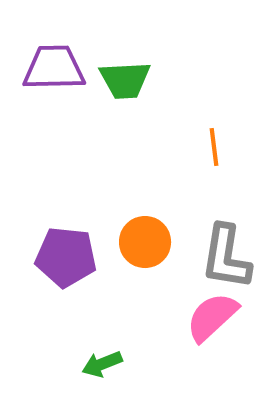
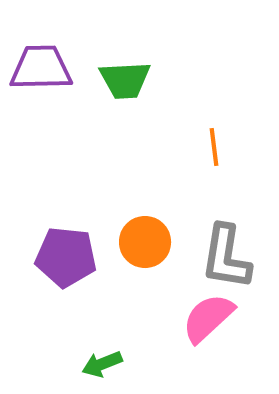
purple trapezoid: moved 13 px left
pink semicircle: moved 4 px left, 1 px down
